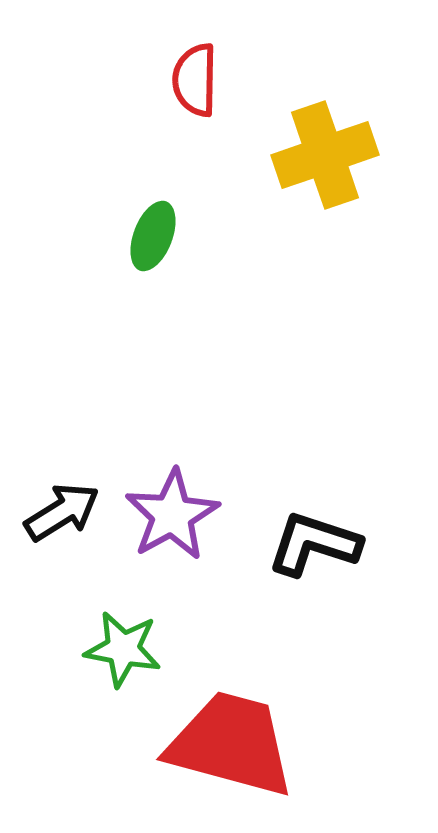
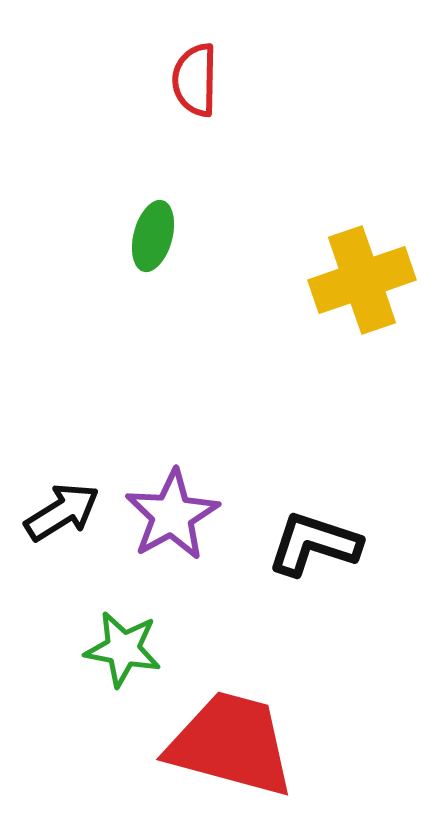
yellow cross: moved 37 px right, 125 px down
green ellipse: rotated 6 degrees counterclockwise
